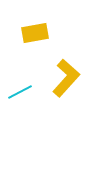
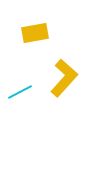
yellow L-shape: moved 2 px left
